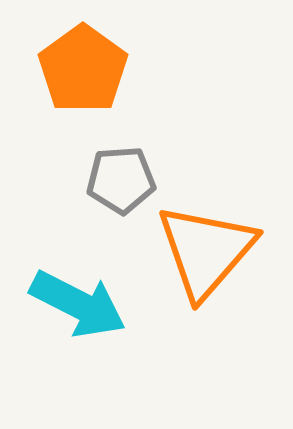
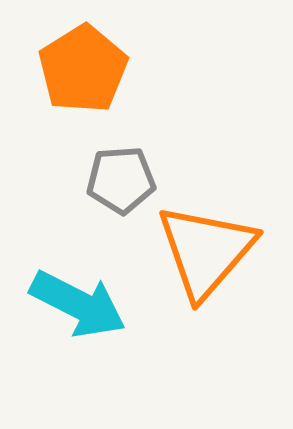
orange pentagon: rotated 4 degrees clockwise
